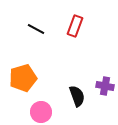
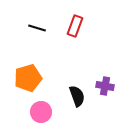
black line: moved 1 px right, 1 px up; rotated 12 degrees counterclockwise
orange pentagon: moved 5 px right
